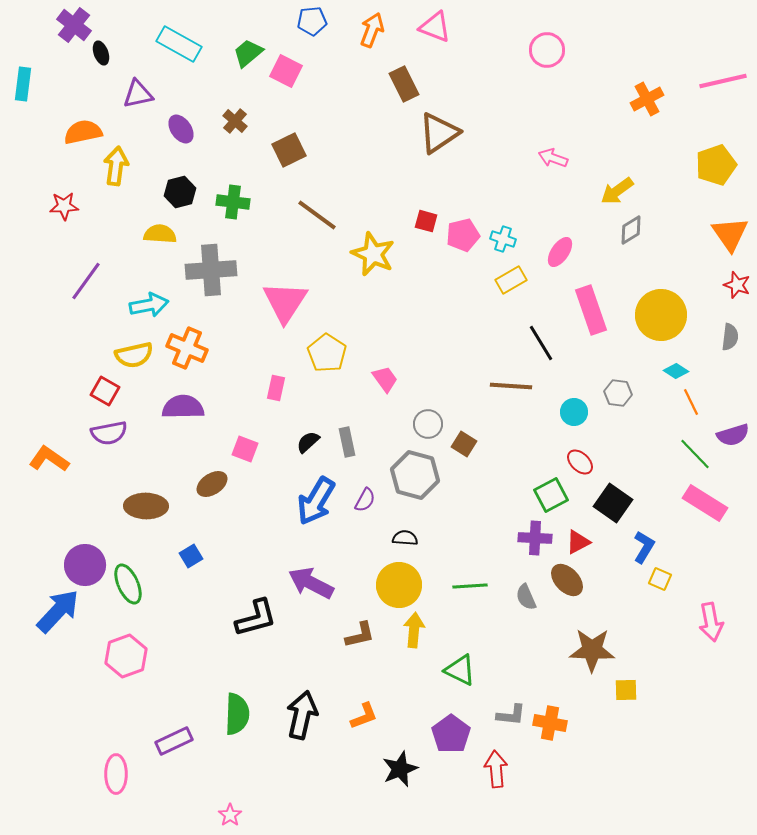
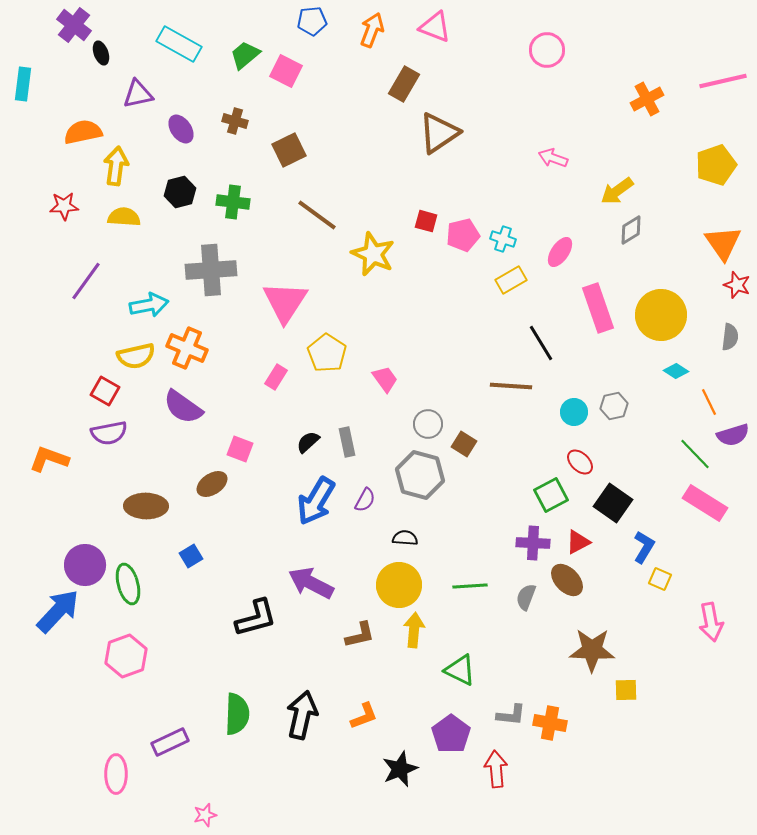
green trapezoid at (248, 53): moved 3 px left, 2 px down
brown rectangle at (404, 84): rotated 56 degrees clockwise
brown cross at (235, 121): rotated 25 degrees counterclockwise
yellow semicircle at (160, 234): moved 36 px left, 17 px up
orange triangle at (730, 234): moved 7 px left, 9 px down
pink rectangle at (591, 310): moved 7 px right, 2 px up
yellow semicircle at (134, 355): moved 2 px right, 1 px down
pink rectangle at (276, 388): moved 11 px up; rotated 20 degrees clockwise
gray hexagon at (618, 393): moved 4 px left, 13 px down; rotated 20 degrees counterclockwise
orange line at (691, 402): moved 18 px right
purple semicircle at (183, 407): rotated 144 degrees counterclockwise
pink square at (245, 449): moved 5 px left
orange L-shape at (49, 459): rotated 15 degrees counterclockwise
gray hexagon at (415, 475): moved 5 px right
purple cross at (535, 538): moved 2 px left, 5 px down
green ellipse at (128, 584): rotated 9 degrees clockwise
gray semicircle at (526, 597): rotated 44 degrees clockwise
purple rectangle at (174, 741): moved 4 px left, 1 px down
pink star at (230, 815): moved 25 px left; rotated 20 degrees clockwise
